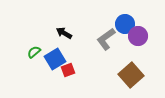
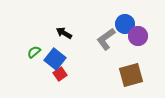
blue square: rotated 20 degrees counterclockwise
red square: moved 8 px left, 4 px down; rotated 16 degrees counterclockwise
brown square: rotated 25 degrees clockwise
